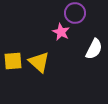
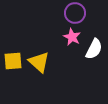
pink star: moved 11 px right, 5 px down
